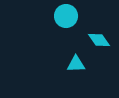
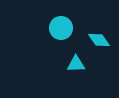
cyan circle: moved 5 px left, 12 px down
